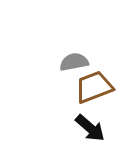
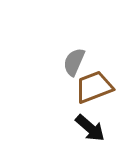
gray semicircle: rotated 56 degrees counterclockwise
